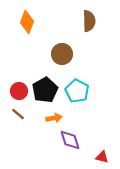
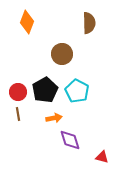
brown semicircle: moved 2 px down
red circle: moved 1 px left, 1 px down
brown line: rotated 40 degrees clockwise
